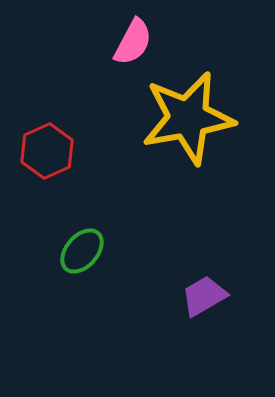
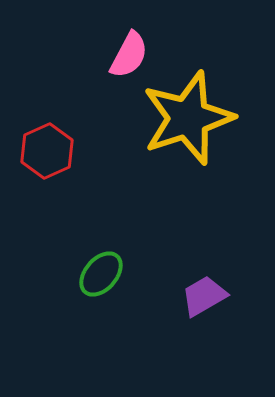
pink semicircle: moved 4 px left, 13 px down
yellow star: rotated 8 degrees counterclockwise
green ellipse: moved 19 px right, 23 px down
